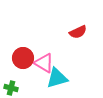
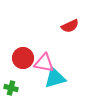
red semicircle: moved 8 px left, 6 px up
pink triangle: rotated 20 degrees counterclockwise
cyan triangle: moved 2 px left
